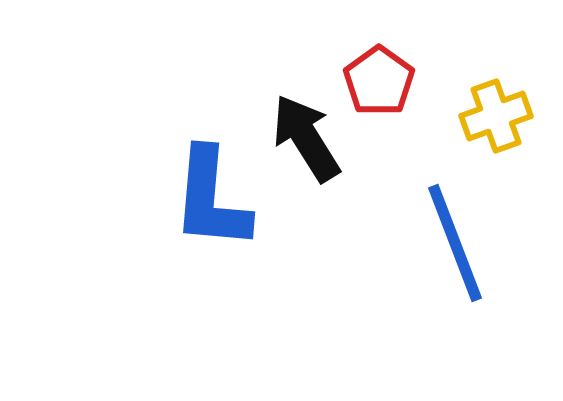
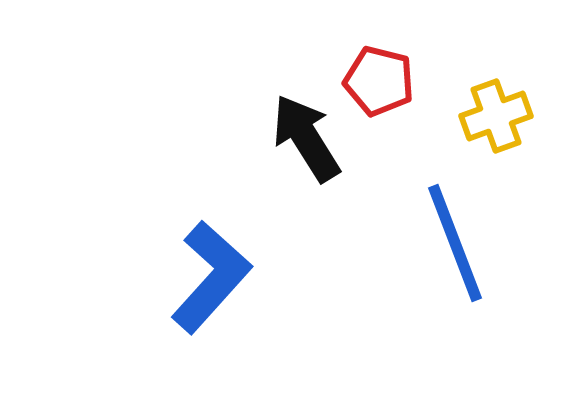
red pentagon: rotated 22 degrees counterclockwise
blue L-shape: moved 78 px down; rotated 143 degrees counterclockwise
